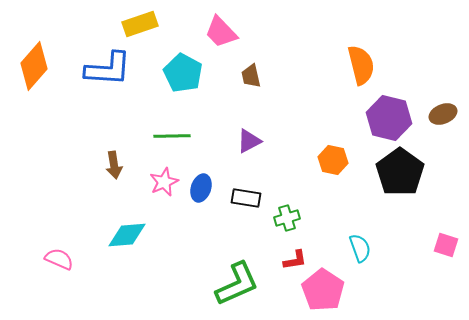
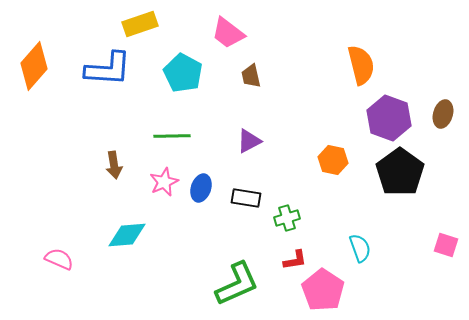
pink trapezoid: moved 7 px right, 1 px down; rotated 9 degrees counterclockwise
brown ellipse: rotated 52 degrees counterclockwise
purple hexagon: rotated 6 degrees clockwise
